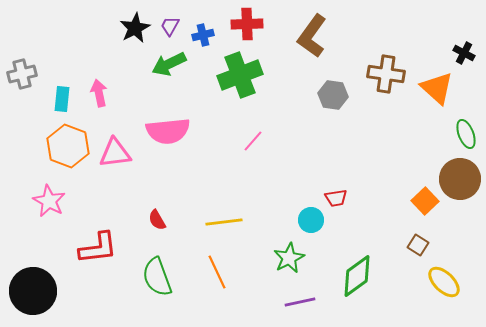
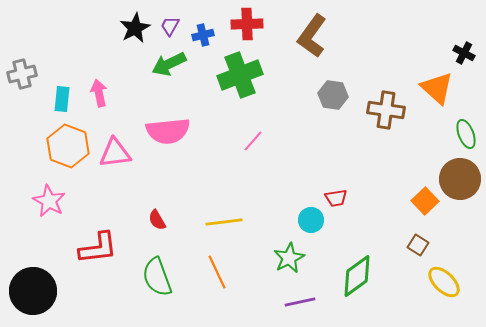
brown cross: moved 36 px down
